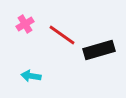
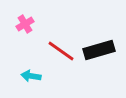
red line: moved 1 px left, 16 px down
